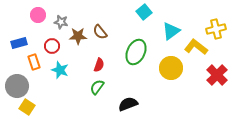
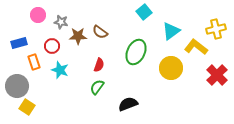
brown semicircle: rotated 14 degrees counterclockwise
